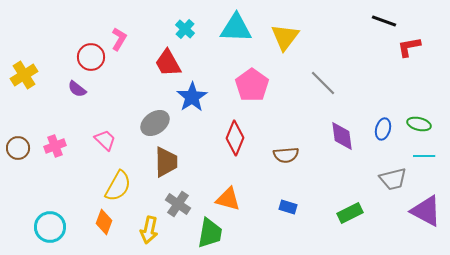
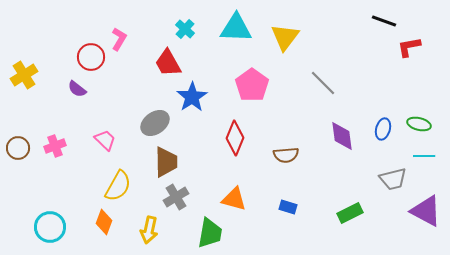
orange triangle: moved 6 px right
gray cross: moved 2 px left, 7 px up; rotated 25 degrees clockwise
